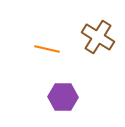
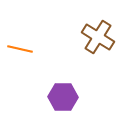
orange line: moved 27 px left
